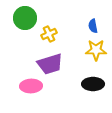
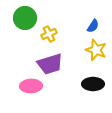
blue semicircle: rotated 136 degrees counterclockwise
yellow star: rotated 20 degrees clockwise
